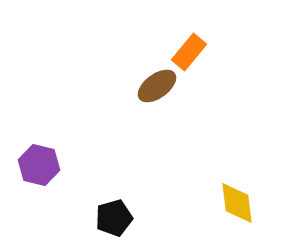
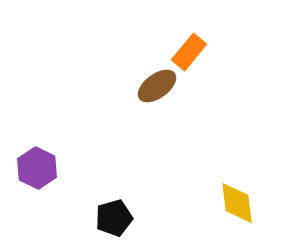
purple hexagon: moved 2 px left, 3 px down; rotated 12 degrees clockwise
